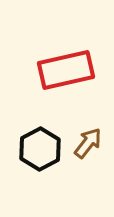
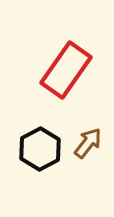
red rectangle: rotated 42 degrees counterclockwise
